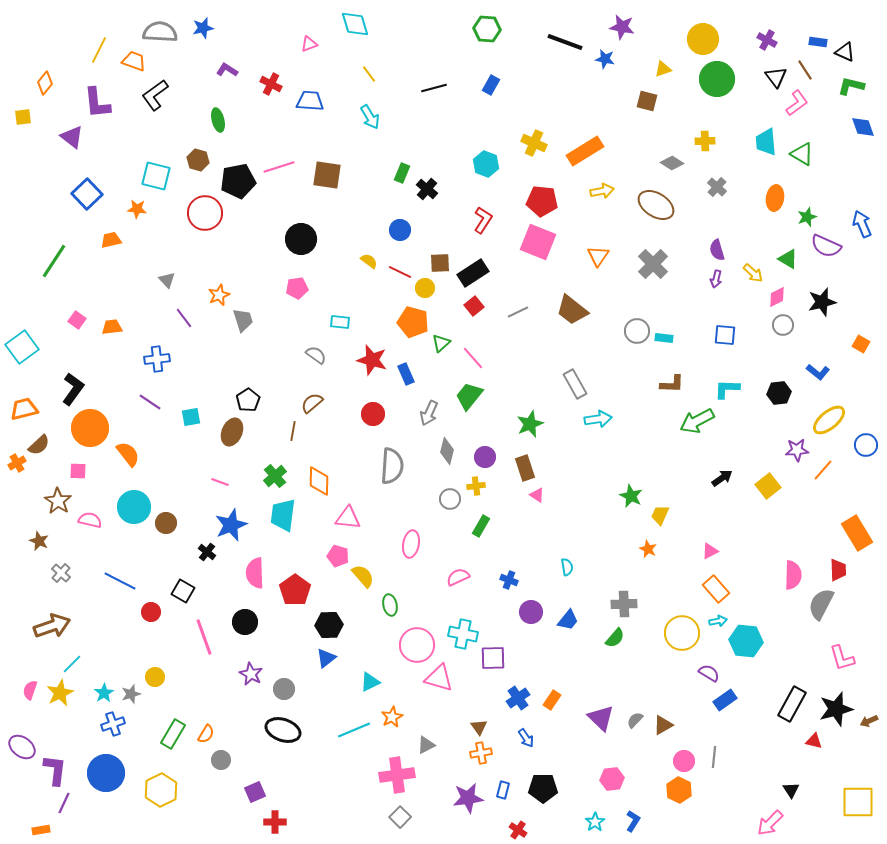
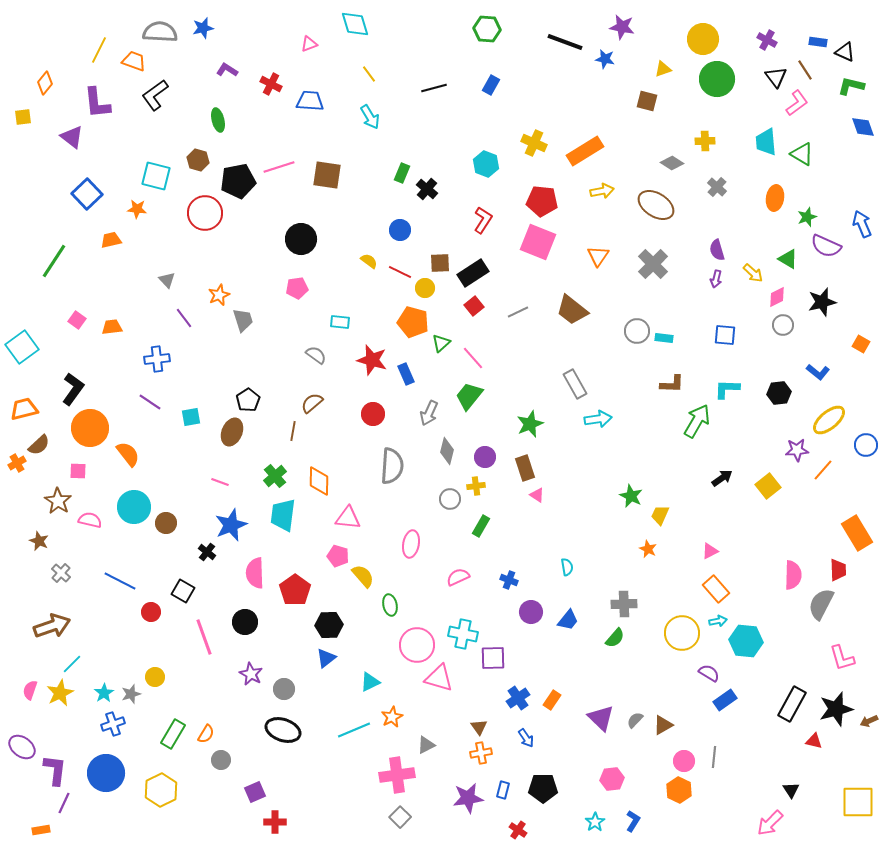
green arrow at (697, 421): rotated 148 degrees clockwise
